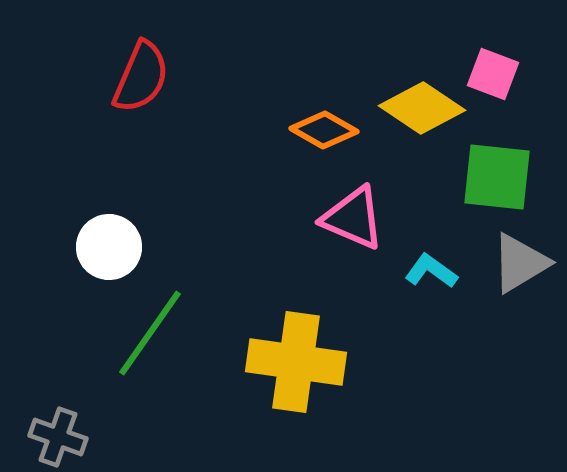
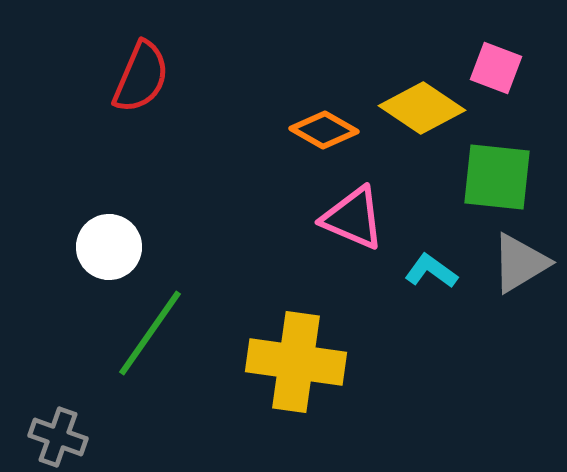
pink square: moved 3 px right, 6 px up
